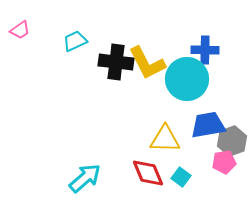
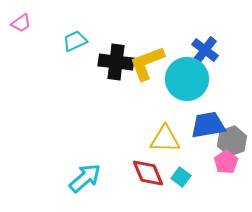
pink trapezoid: moved 1 px right, 7 px up
blue cross: rotated 36 degrees clockwise
yellow L-shape: rotated 96 degrees clockwise
pink pentagon: moved 2 px right; rotated 25 degrees counterclockwise
